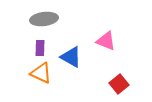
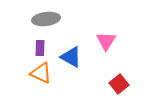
gray ellipse: moved 2 px right
pink triangle: rotated 40 degrees clockwise
